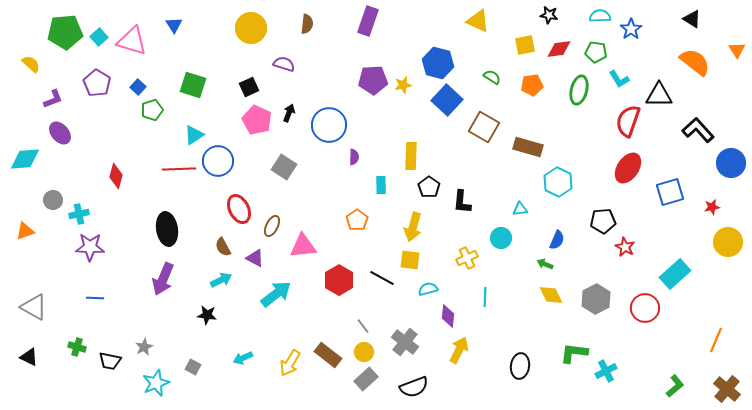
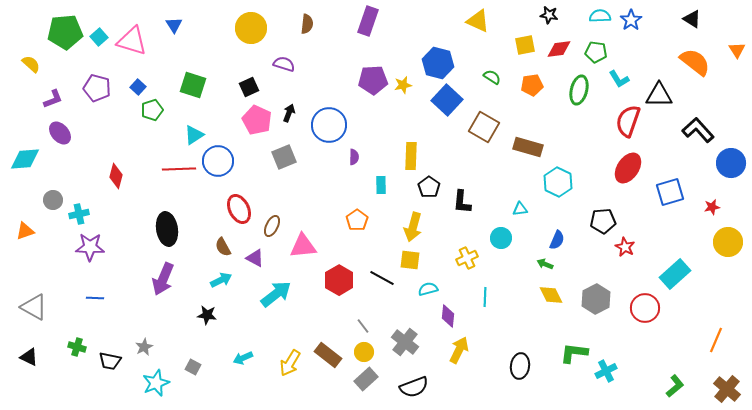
blue star at (631, 29): moved 9 px up
purple pentagon at (97, 83): moved 5 px down; rotated 16 degrees counterclockwise
gray square at (284, 167): moved 10 px up; rotated 35 degrees clockwise
